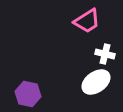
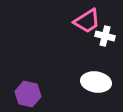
white cross: moved 18 px up
white ellipse: rotated 44 degrees clockwise
